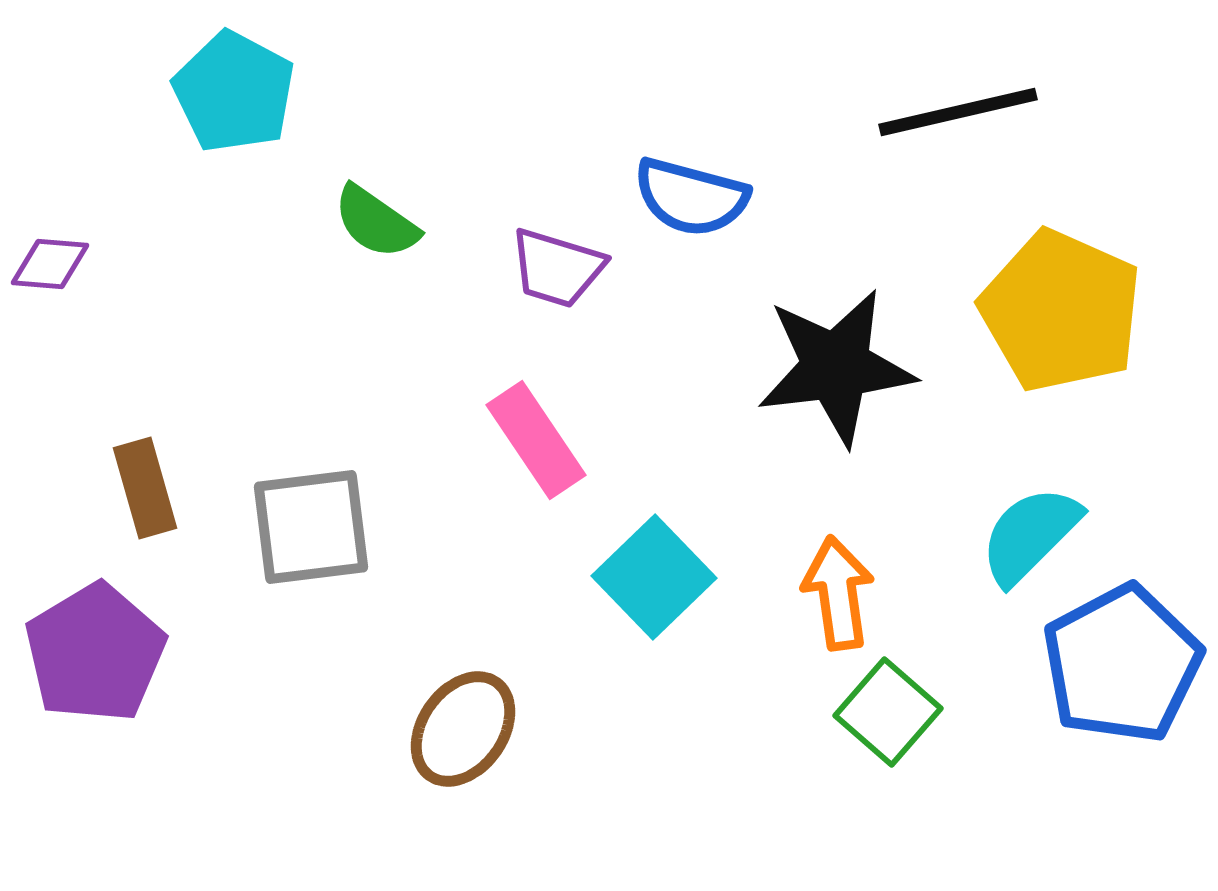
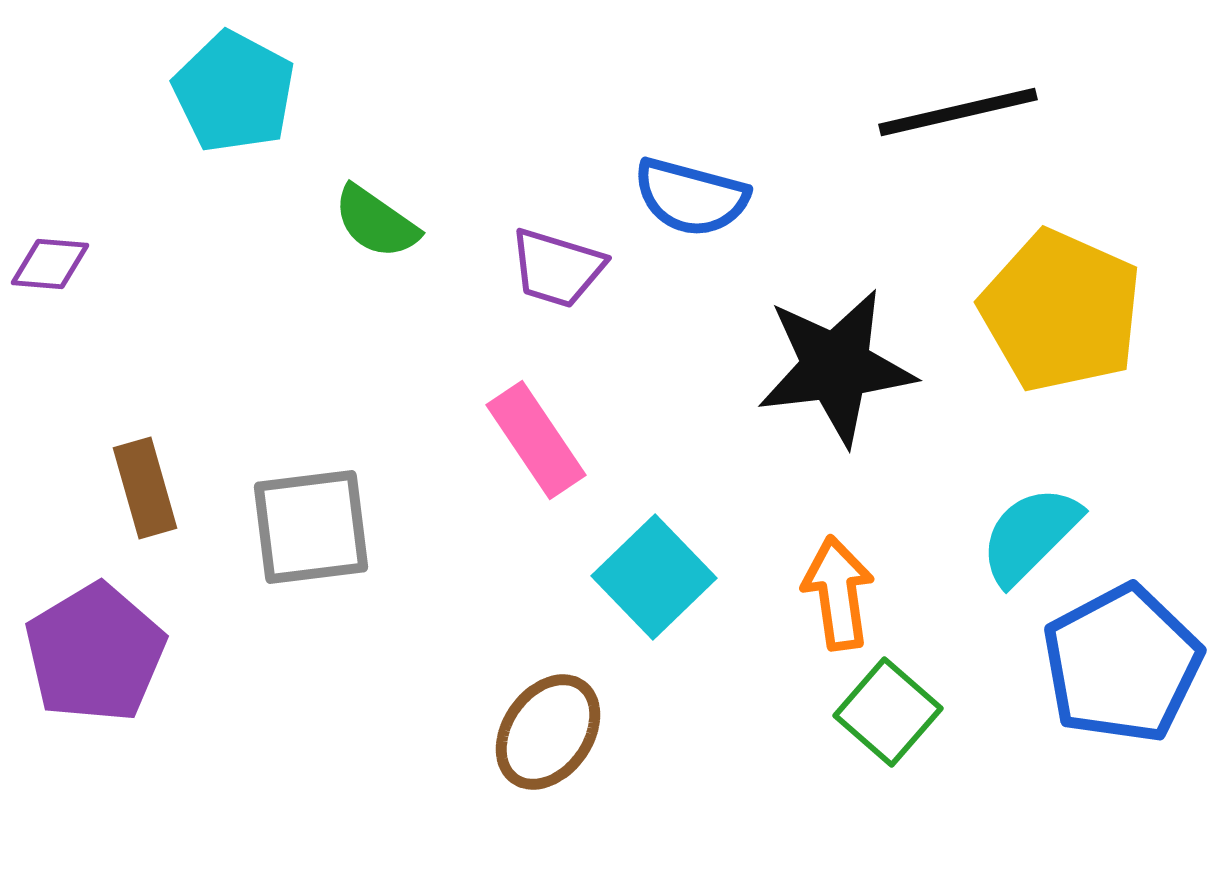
brown ellipse: moved 85 px right, 3 px down
